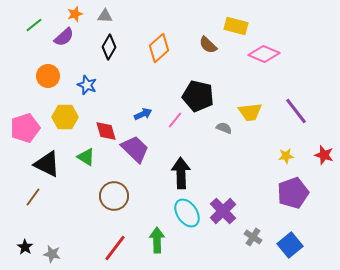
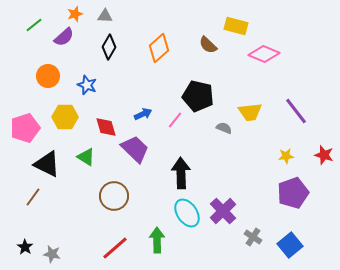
red diamond: moved 4 px up
red line: rotated 12 degrees clockwise
